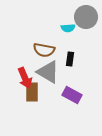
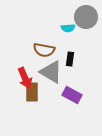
gray triangle: moved 3 px right
